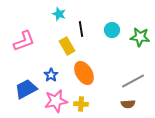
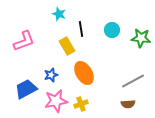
green star: moved 1 px right, 1 px down
blue star: rotated 16 degrees clockwise
yellow cross: rotated 24 degrees counterclockwise
